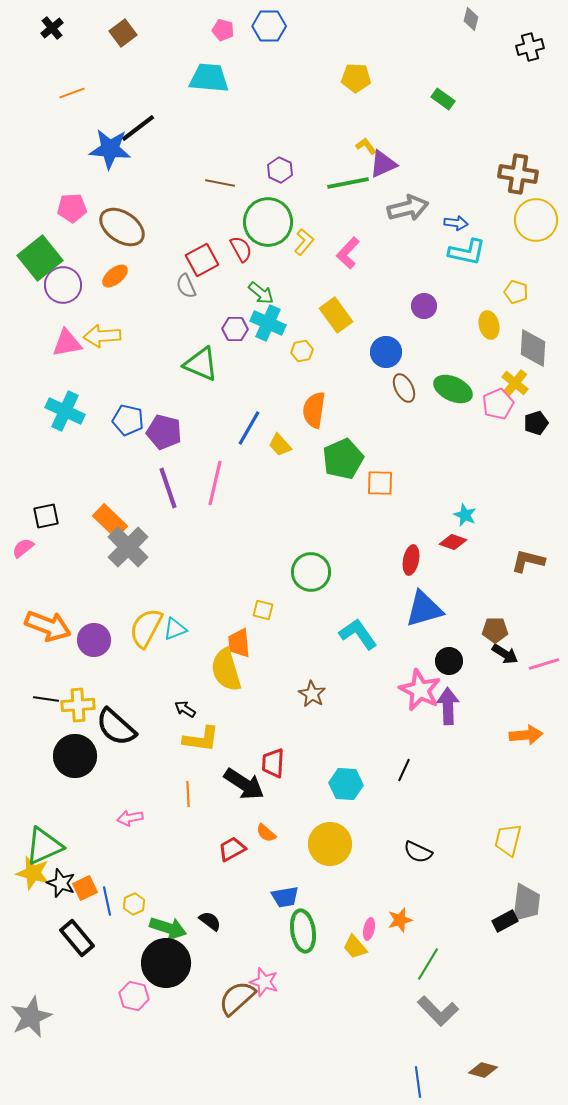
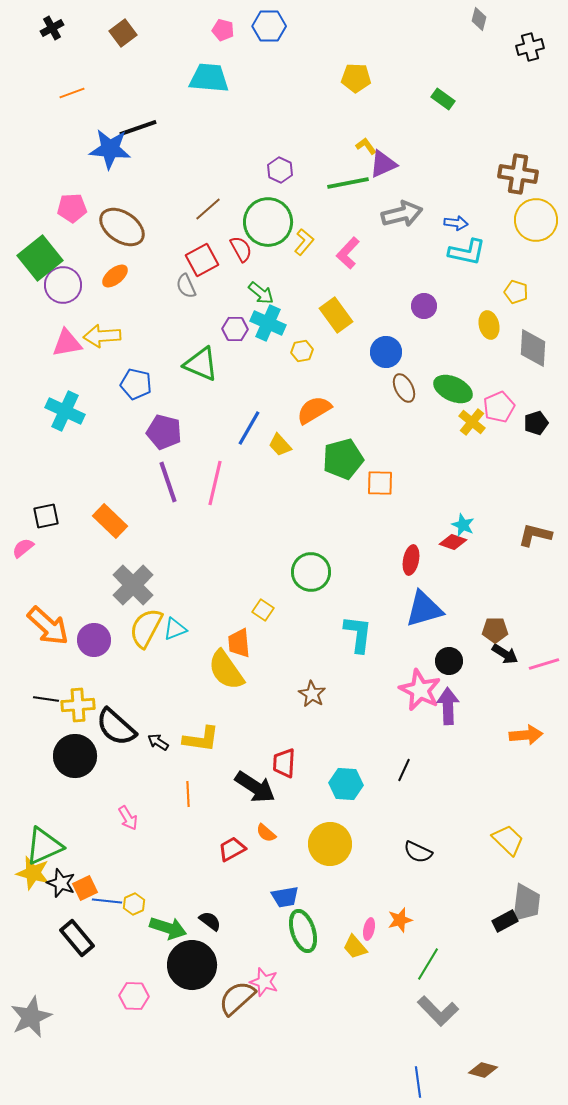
gray diamond at (471, 19): moved 8 px right
black cross at (52, 28): rotated 10 degrees clockwise
black line at (138, 128): rotated 18 degrees clockwise
brown line at (220, 183): moved 12 px left, 26 px down; rotated 52 degrees counterclockwise
gray arrow at (408, 208): moved 6 px left, 6 px down
yellow cross at (515, 383): moved 43 px left, 39 px down
pink pentagon at (498, 404): moved 1 px right, 3 px down
orange semicircle at (314, 410): rotated 51 degrees clockwise
blue pentagon at (128, 420): moved 8 px right, 36 px up
green pentagon at (343, 459): rotated 9 degrees clockwise
purple line at (168, 488): moved 6 px up
cyan star at (465, 515): moved 2 px left, 10 px down
gray cross at (128, 547): moved 5 px right, 38 px down
brown L-shape at (528, 561): moved 7 px right, 26 px up
yellow square at (263, 610): rotated 20 degrees clockwise
orange arrow at (48, 626): rotated 21 degrees clockwise
cyan L-shape at (358, 634): rotated 42 degrees clockwise
yellow semicircle at (226, 670): rotated 18 degrees counterclockwise
black arrow at (185, 709): moved 27 px left, 33 px down
red trapezoid at (273, 763): moved 11 px right
black arrow at (244, 784): moved 11 px right, 3 px down
pink arrow at (130, 818): moved 2 px left; rotated 110 degrees counterclockwise
yellow trapezoid at (508, 840): rotated 120 degrees clockwise
blue line at (107, 901): rotated 72 degrees counterclockwise
green ellipse at (303, 931): rotated 9 degrees counterclockwise
black circle at (166, 963): moved 26 px right, 2 px down
pink hexagon at (134, 996): rotated 12 degrees counterclockwise
